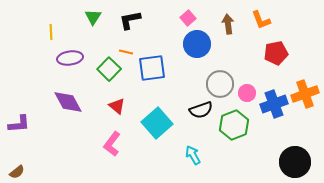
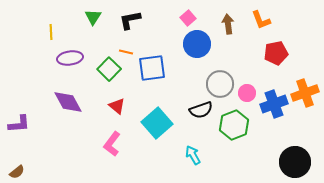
orange cross: moved 1 px up
